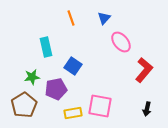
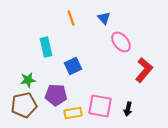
blue triangle: rotated 24 degrees counterclockwise
blue square: rotated 30 degrees clockwise
green star: moved 4 px left, 3 px down
purple pentagon: moved 6 px down; rotated 15 degrees clockwise
brown pentagon: rotated 20 degrees clockwise
black arrow: moved 19 px left
